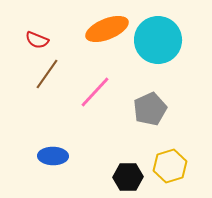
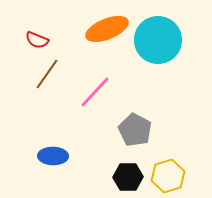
gray pentagon: moved 15 px left, 21 px down; rotated 20 degrees counterclockwise
yellow hexagon: moved 2 px left, 10 px down
